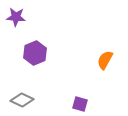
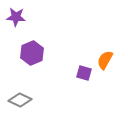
purple hexagon: moved 3 px left
gray diamond: moved 2 px left
purple square: moved 4 px right, 31 px up
